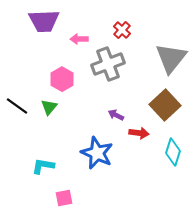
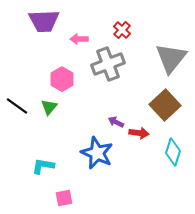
purple arrow: moved 7 px down
